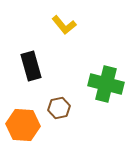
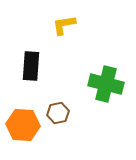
yellow L-shape: rotated 120 degrees clockwise
black rectangle: rotated 20 degrees clockwise
brown hexagon: moved 1 px left, 5 px down
